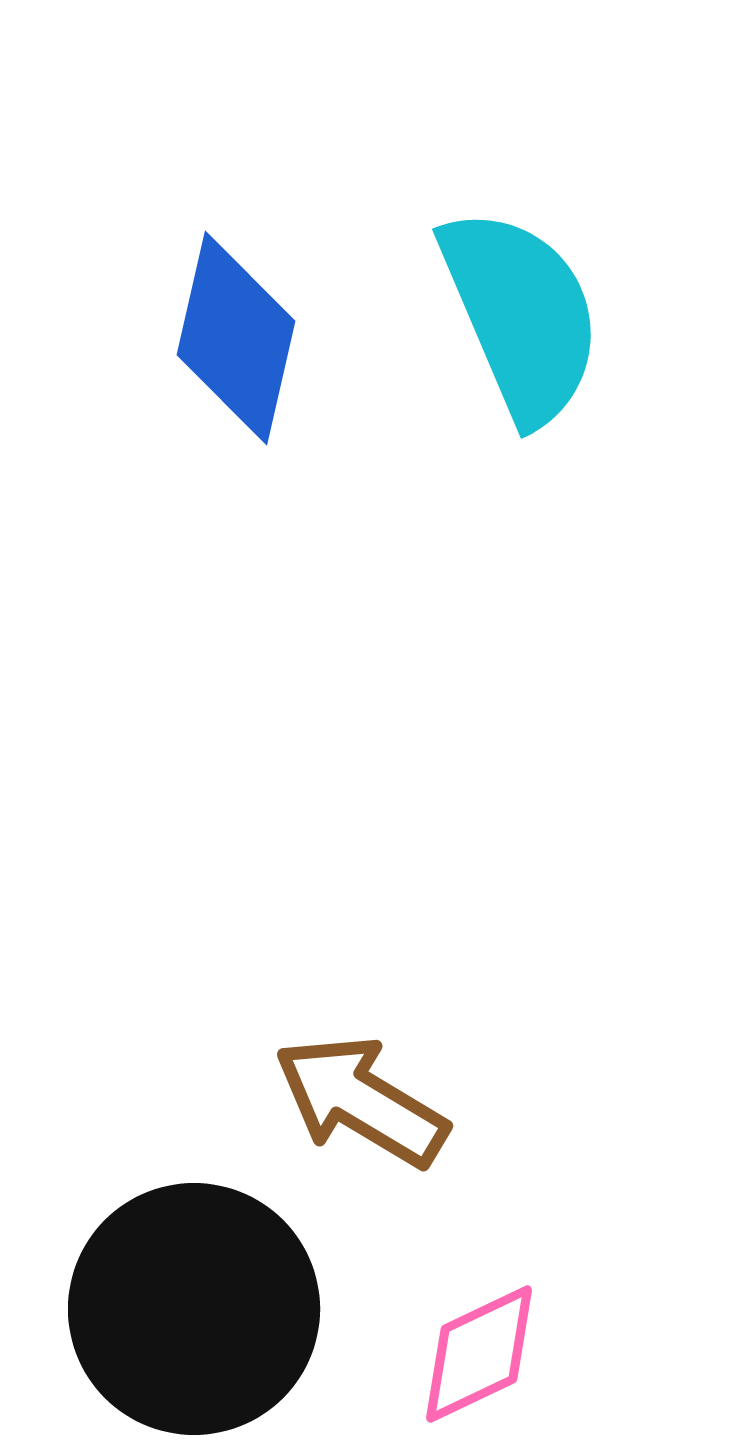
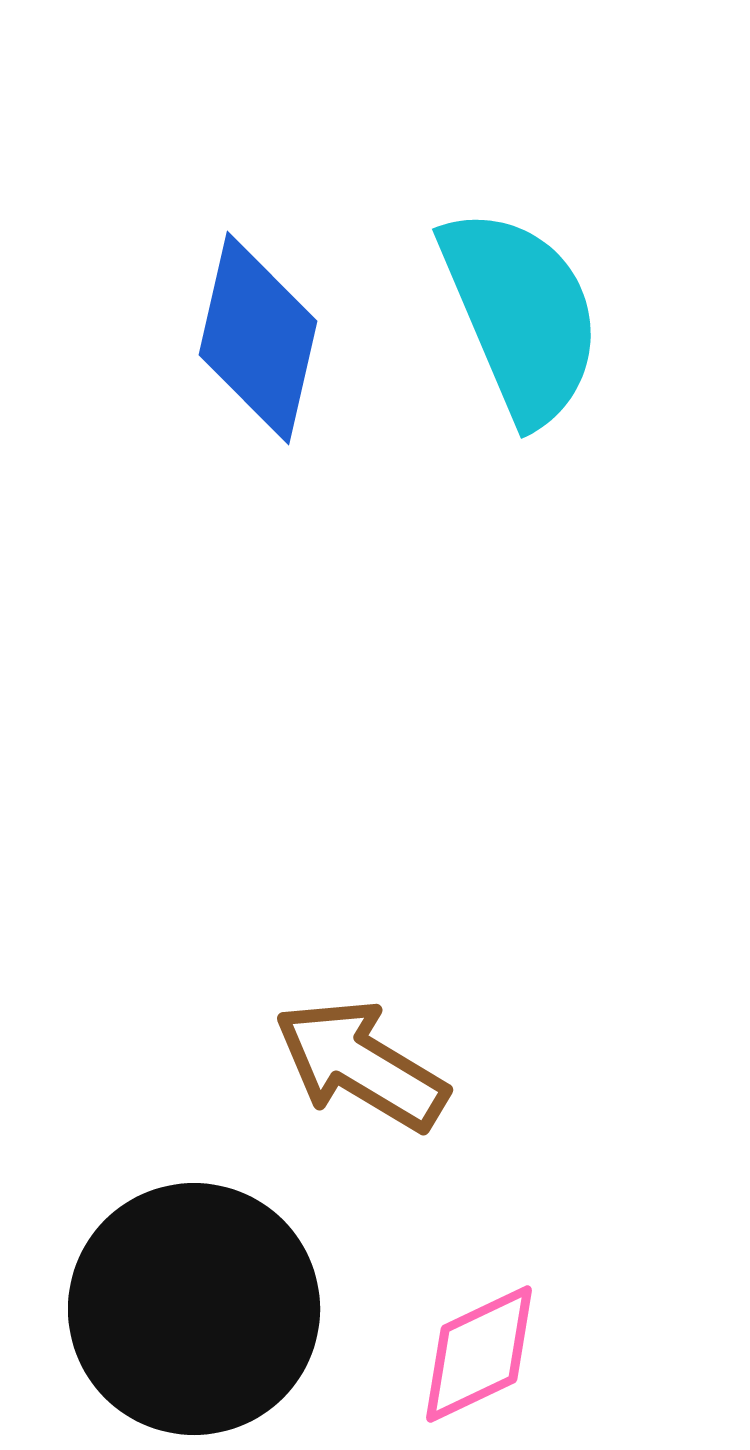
blue diamond: moved 22 px right
brown arrow: moved 36 px up
